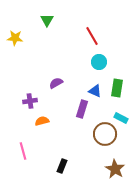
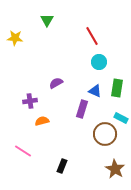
pink line: rotated 42 degrees counterclockwise
